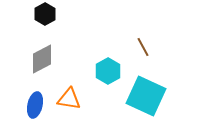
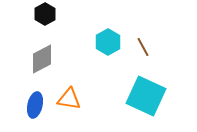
cyan hexagon: moved 29 px up
